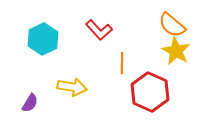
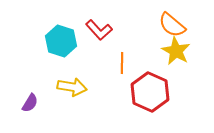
cyan hexagon: moved 18 px right, 2 px down; rotated 16 degrees counterclockwise
